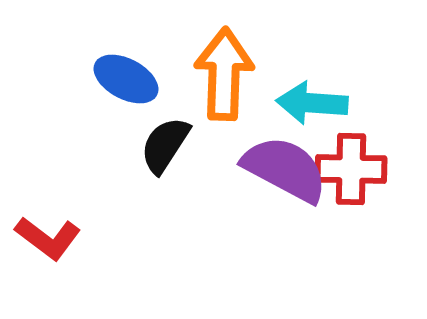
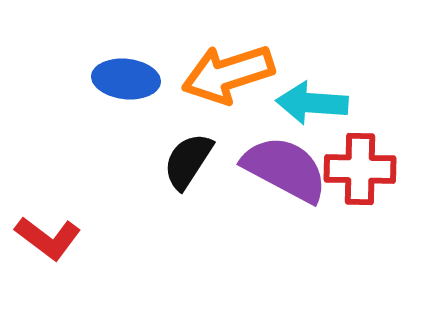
orange arrow: moved 4 px right; rotated 110 degrees counterclockwise
blue ellipse: rotated 22 degrees counterclockwise
black semicircle: moved 23 px right, 16 px down
red cross: moved 9 px right
